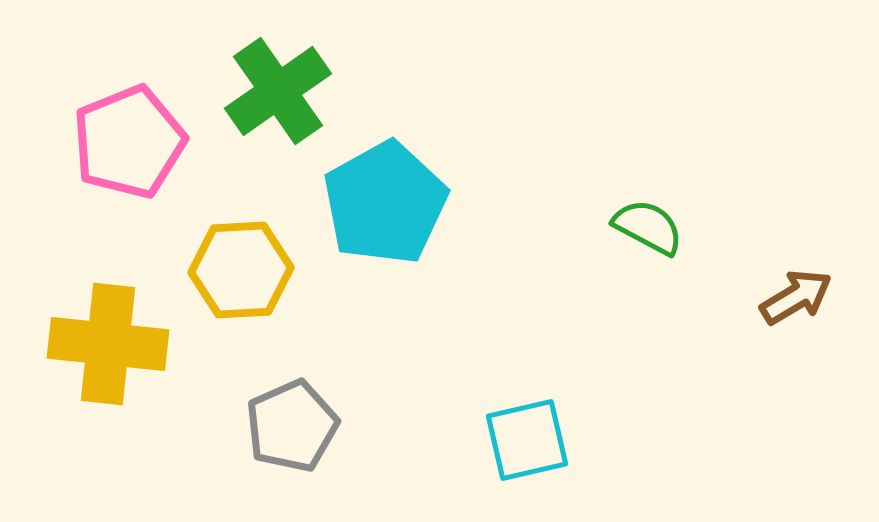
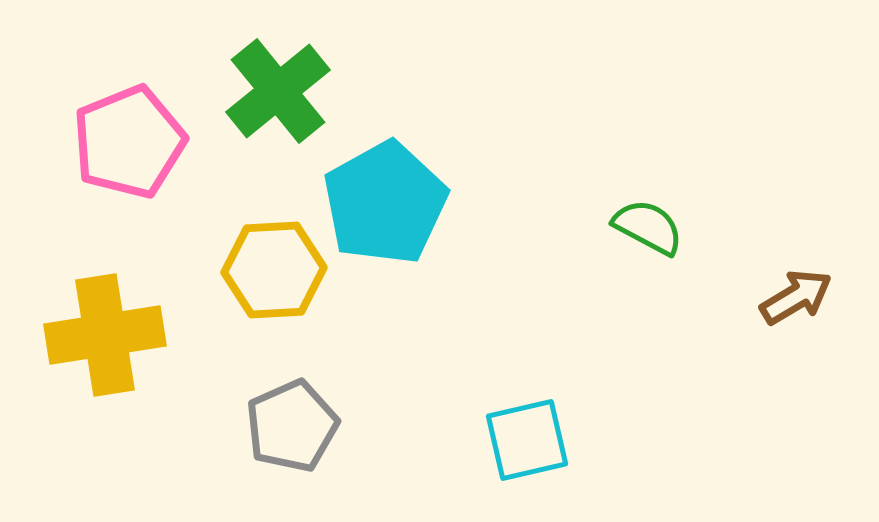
green cross: rotated 4 degrees counterclockwise
yellow hexagon: moved 33 px right
yellow cross: moved 3 px left, 9 px up; rotated 15 degrees counterclockwise
